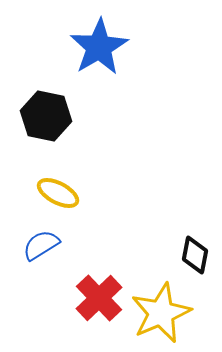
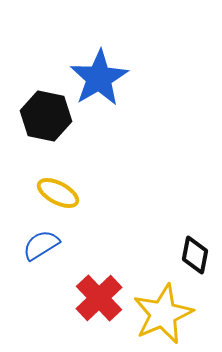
blue star: moved 31 px down
yellow star: moved 2 px right, 1 px down
